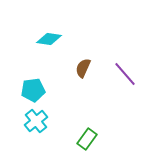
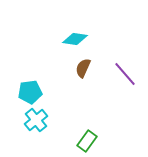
cyan diamond: moved 26 px right
cyan pentagon: moved 3 px left, 2 px down
cyan cross: moved 1 px up
green rectangle: moved 2 px down
